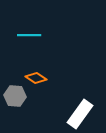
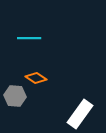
cyan line: moved 3 px down
